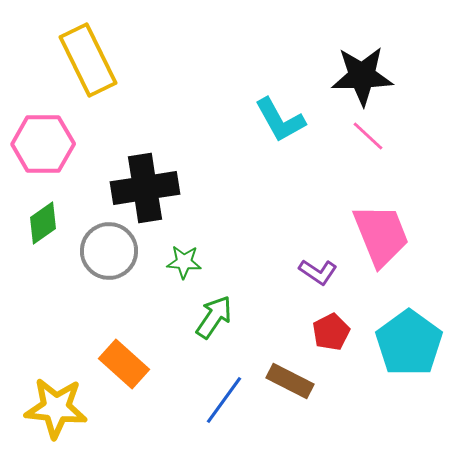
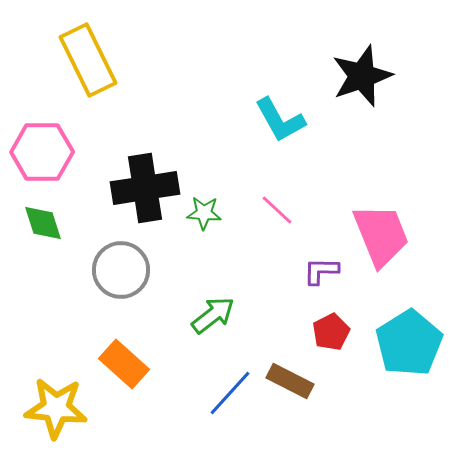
black star: rotated 18 degrees counterclockwise
pink line: moved 91 px left, 74 px down
pink hexagon: moved 1 px left, 8 px down
green diamond: rotated 72 degrees counterclockwise
gray circle: moved 12 px right, 19 px down
green star: moved 20 px right, 49 px up
purple L-shape: moved 3 px right, 1 px up; rotated 147 degrees clockwise
green arrow: moved 1 px left, 2 px up; rotated 18 degrees clockwise
cyan pentagon: rotated 4 degrees clockwise
blue line: moved 6 px right, 7 px up; rotated 6 degrees clockwise
